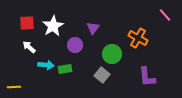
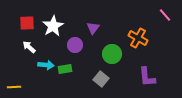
gray square: moved 1 px left, 4 px down
